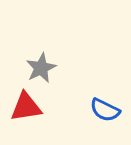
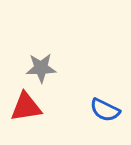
gray star: rotated 24 degrees clockwise
